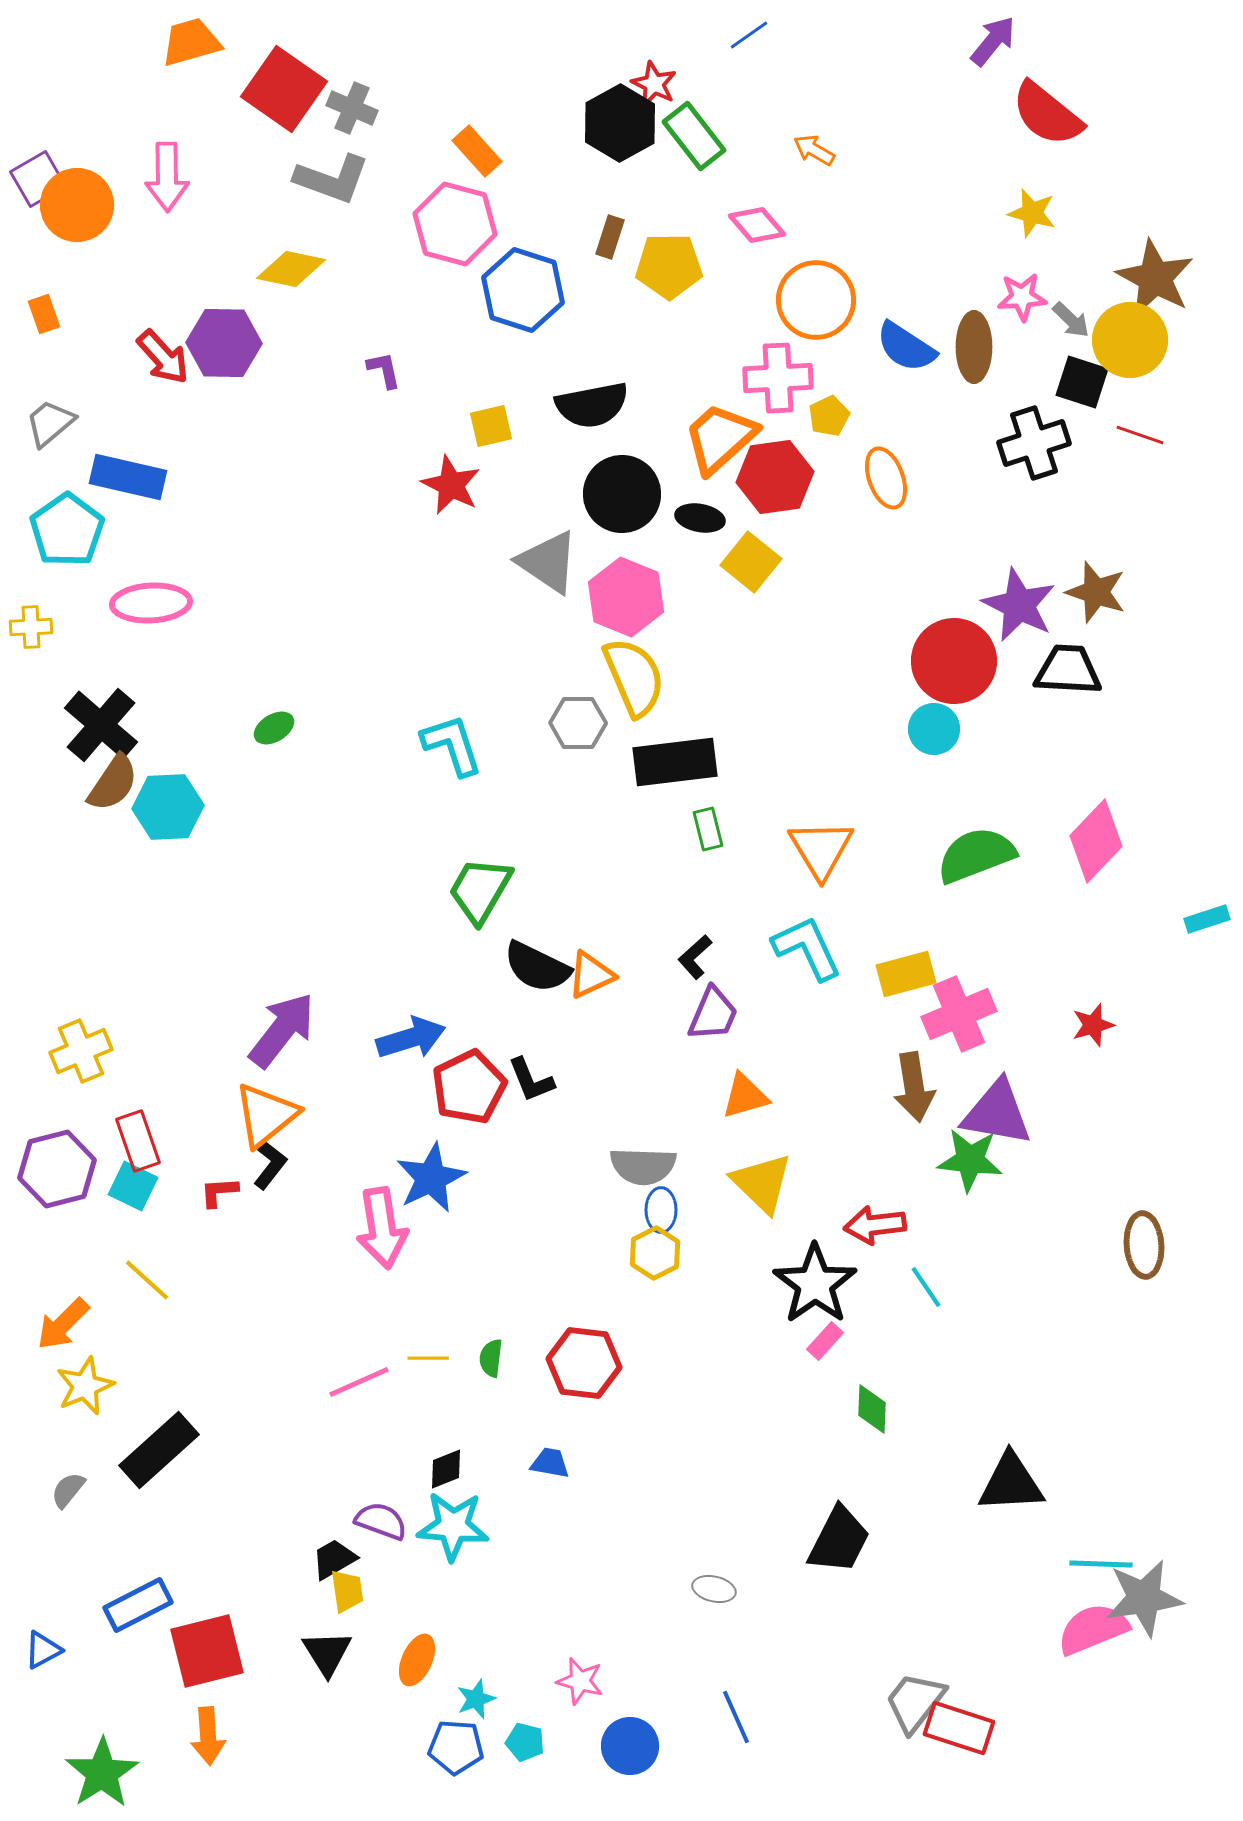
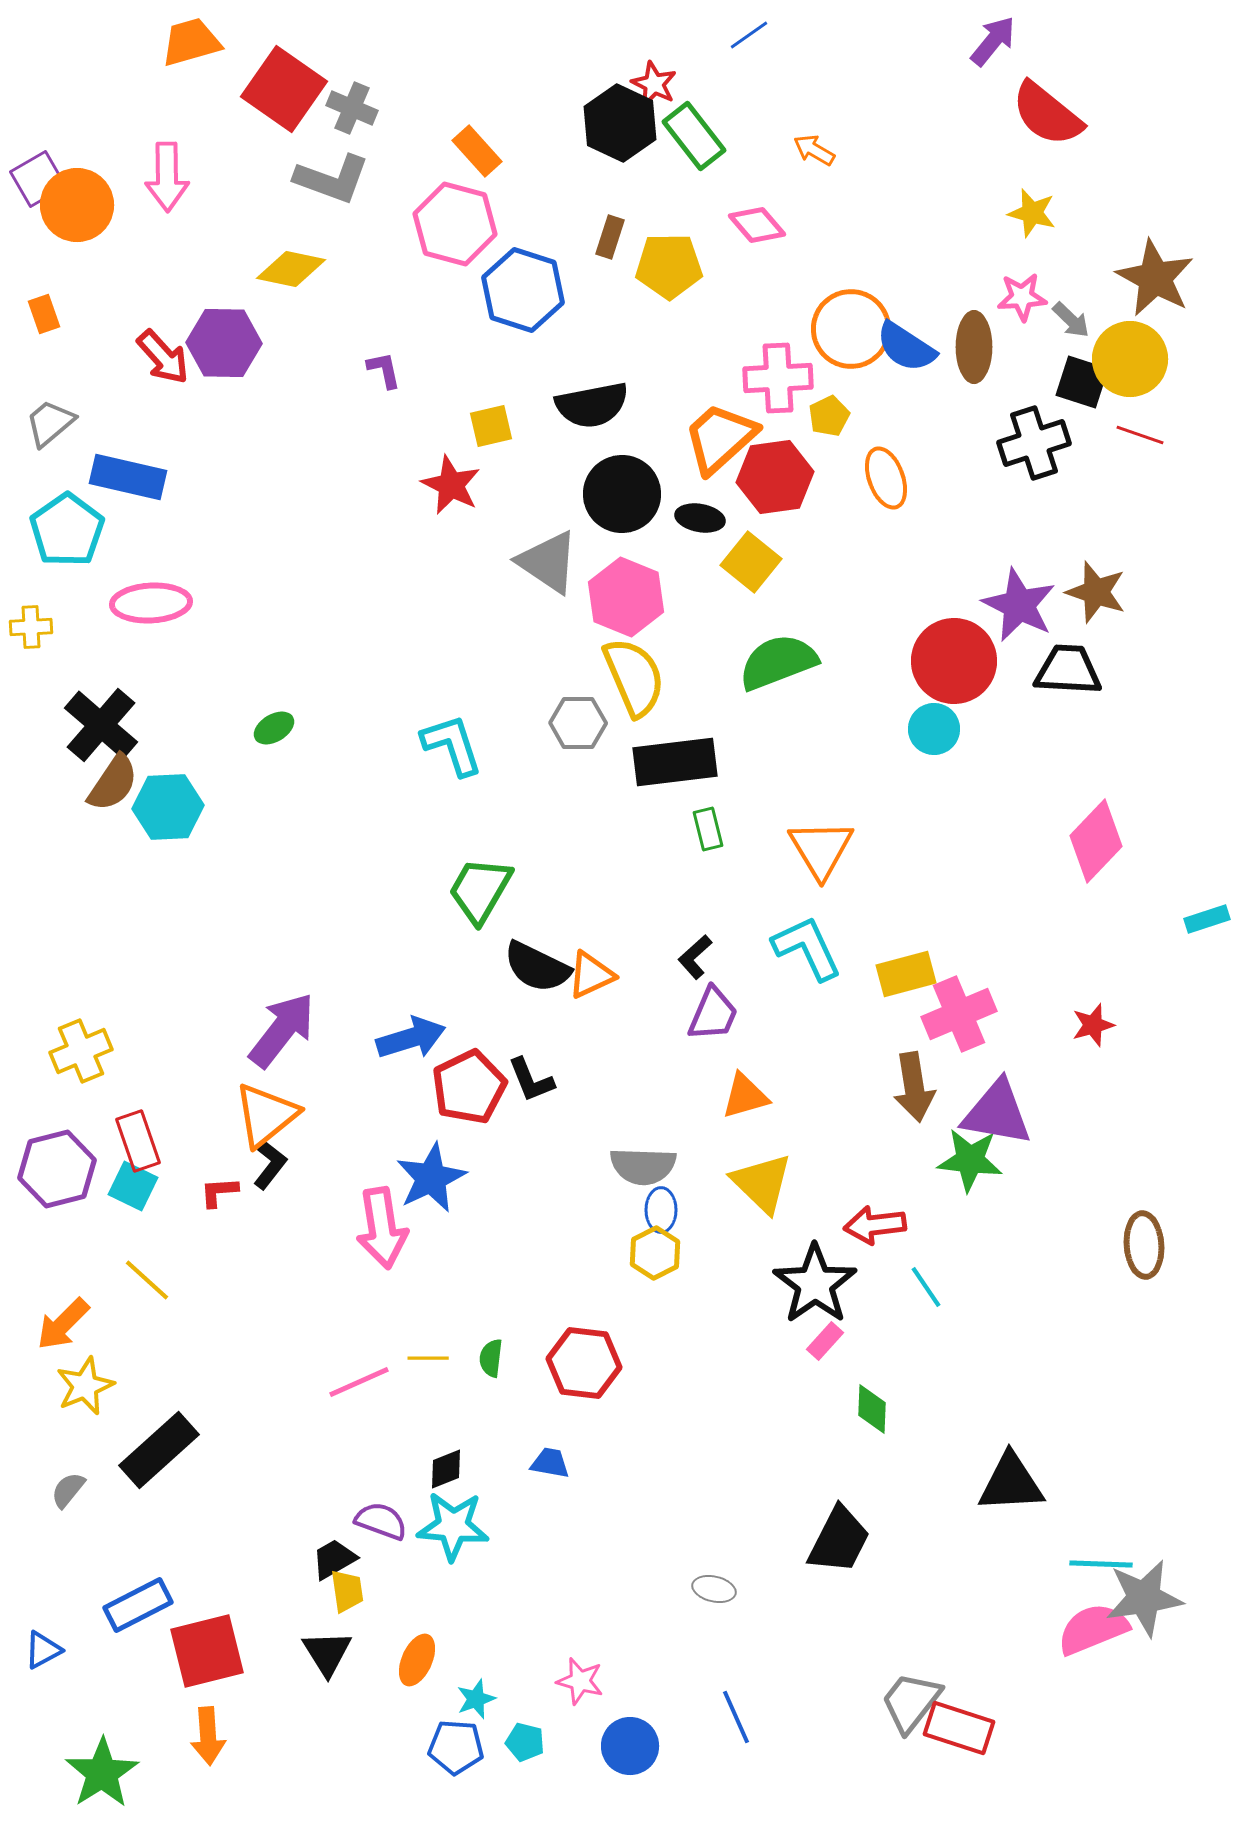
black hexagon at (620, 123): rotated 6 degrees counterclockwise
orange circle at (816, 300): moved 35 px right, 29 px down
yellow circle at (1130, 340): moved 19 px down
green semicircle at (976, 855): moved 198 px left, 193 px up
gray trapezoid at (915, 1702): moved 4 px left
